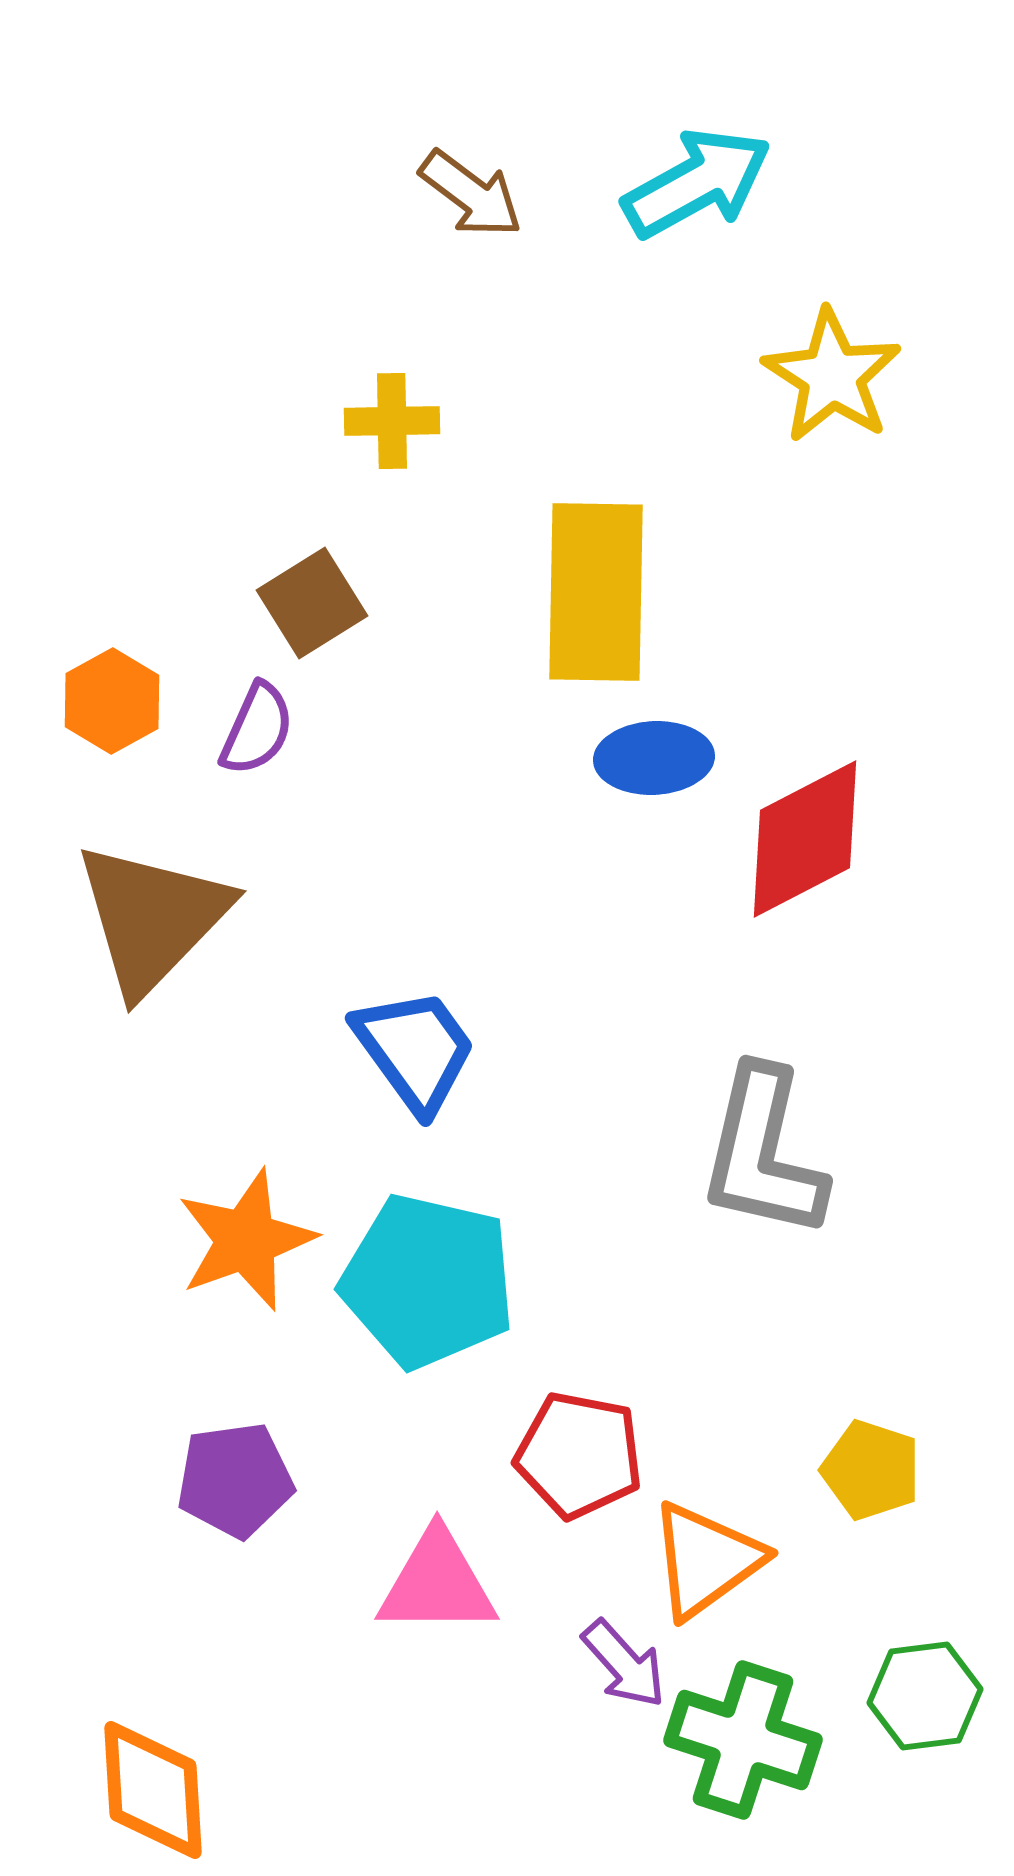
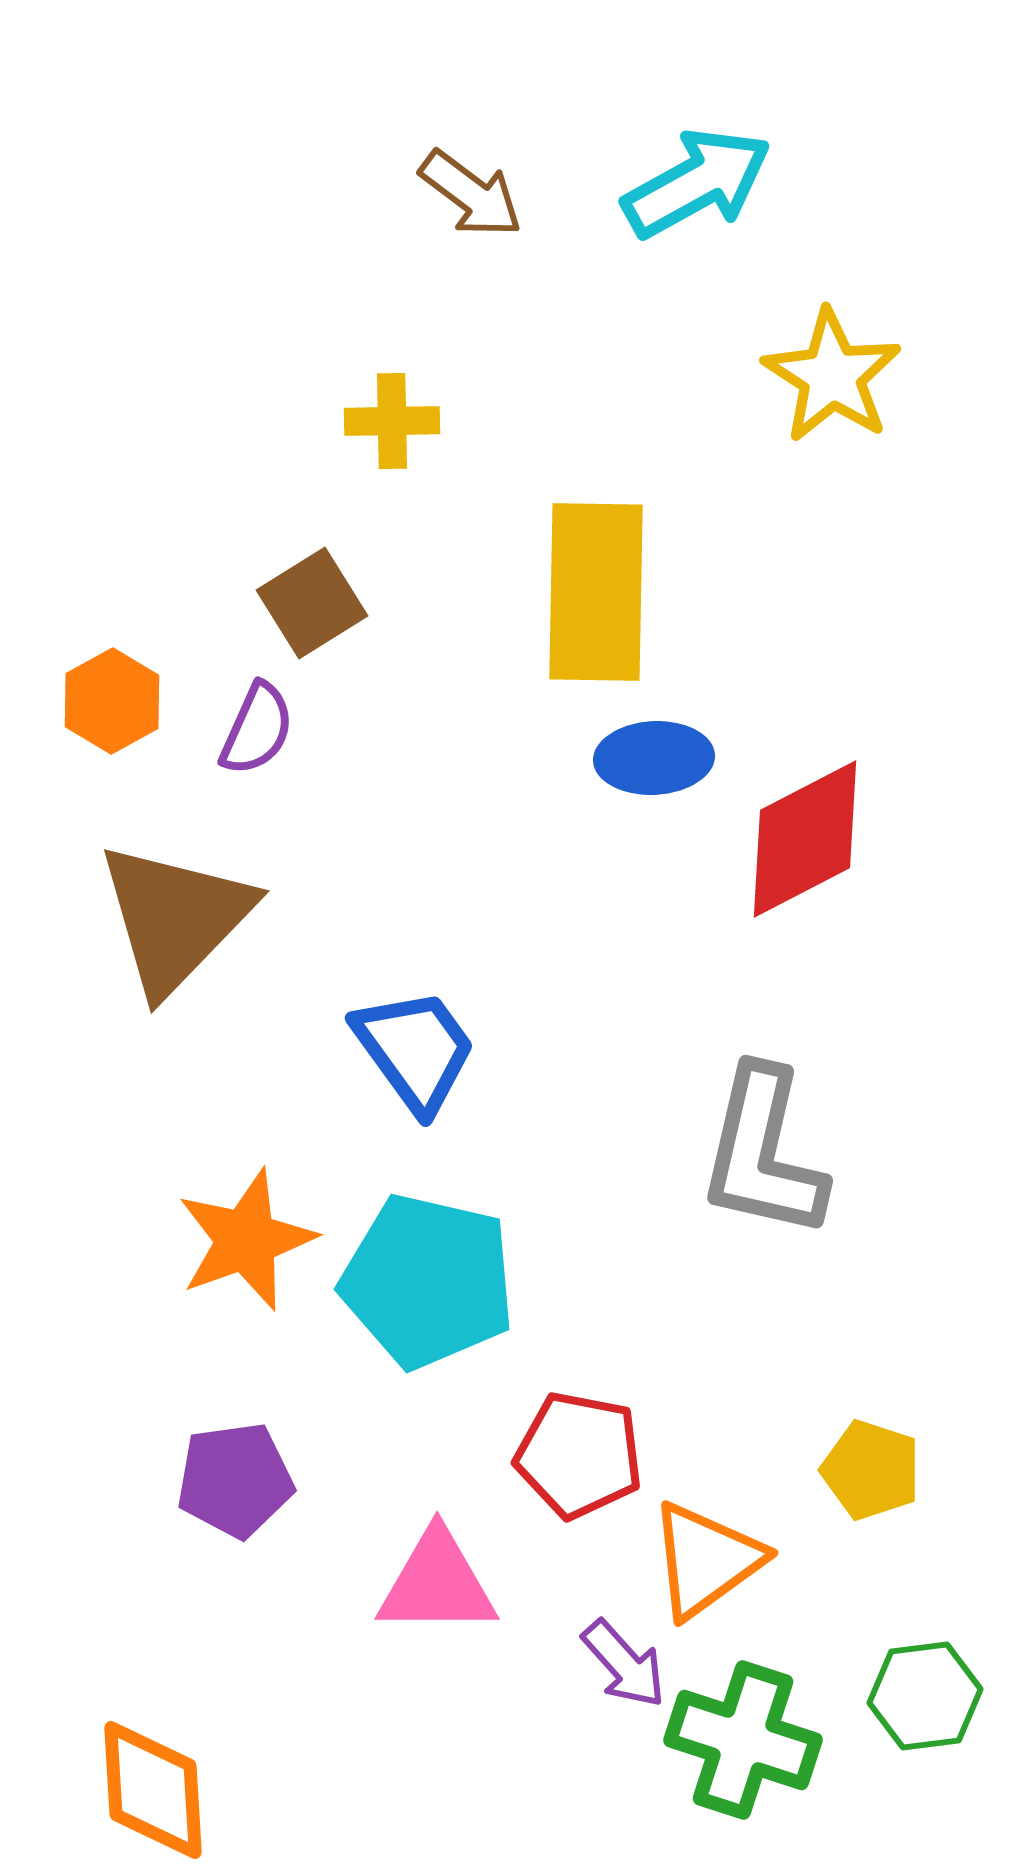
brown triangle: moved 23 px right
